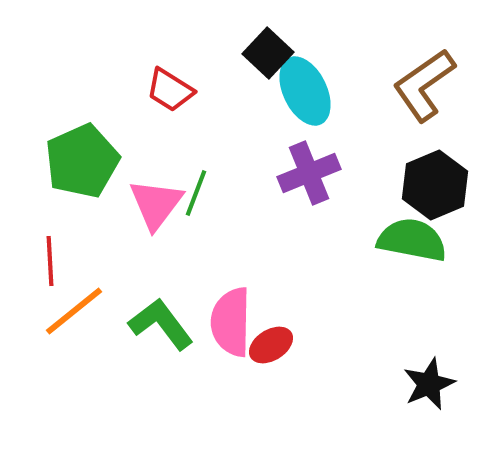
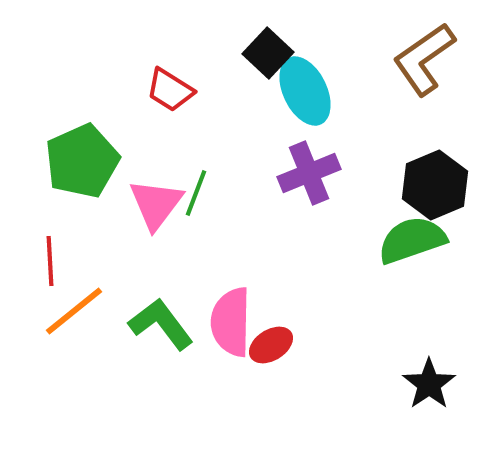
brown L-shape: moved 26 px up
green semicircle: rotated 30 degrees counterclockwise
black star: rotated 12 degrees counterclockwise
